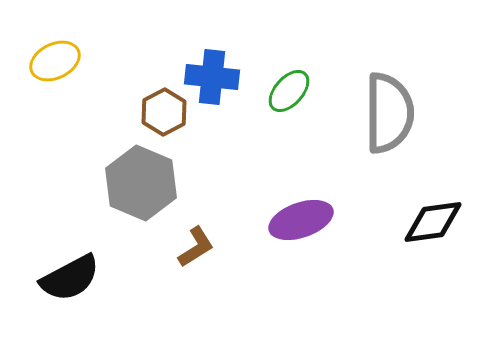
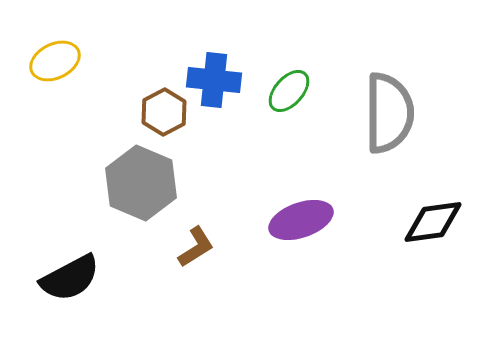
blue cross: moved 2 px right, 3 px down
